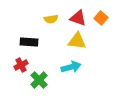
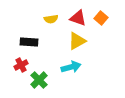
yellow triangle: rotated 36 degrees counterclockwise
